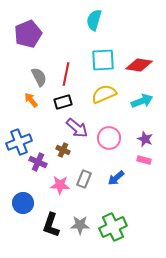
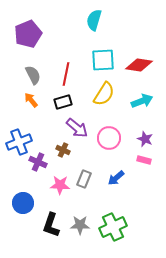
gray semicircle: moved 6 px left, 2 px up
yellow semicircle: rotated 145 degrees clockwise
